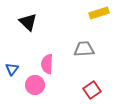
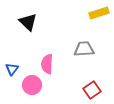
pink circle: moved 3 px left
